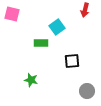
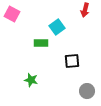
pink square: rotated 14 degrees clockwise
